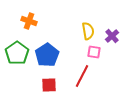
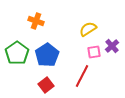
orange cross: moved 7 px right
yellow semicircle: moved 2 px up; rotated 114 degrees counterclockwise
purple cross: moved 10 px down
pink square: rotated 16 degrees counterclockwise
red square: moved 3 px left; rotated 35 degrees counterclockwise
